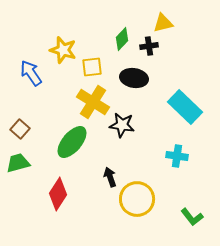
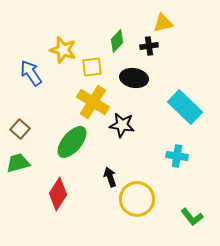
green diamond: moved 5 px left, 2 px down
